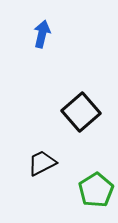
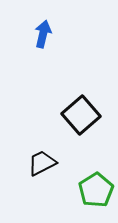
blue arrow: moved 1 px right
black square: moved 3 px down
